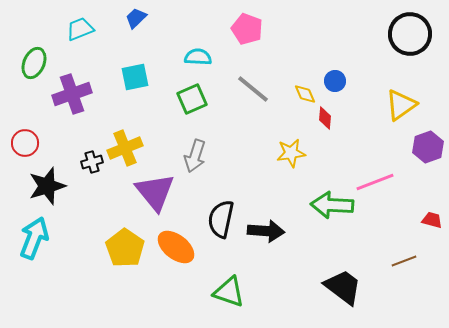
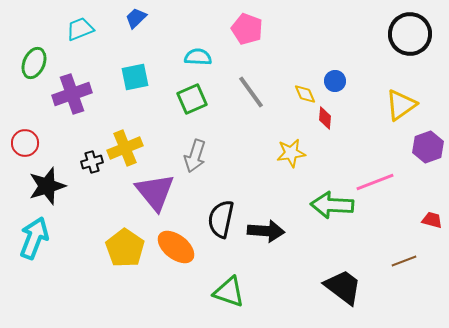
gray line: moved 2 px left, 3 px down; rotated 15 degrees clockwise
